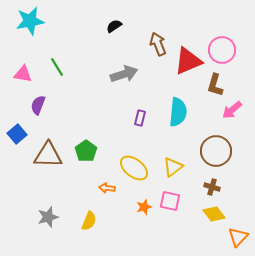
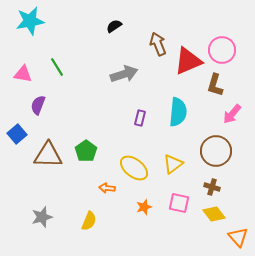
pink arrow: moved 4 px down; rotated 10 degrees counterclockwise
yellow triangle: moved 3 px up
pink square: moved 9 px right, 2 px down
gray star: moved 6 px left
orange triangle: rotated 25 degrees counterclockwise
